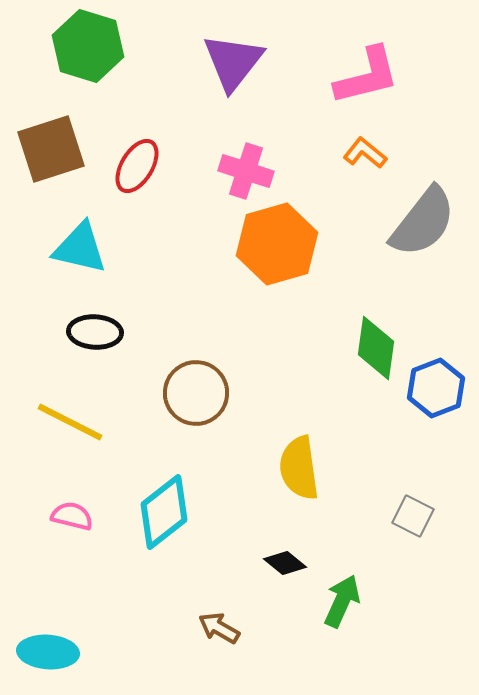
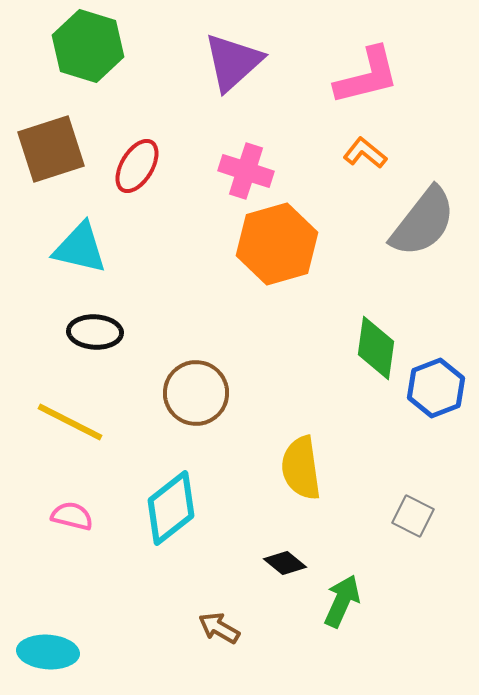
purple triangle: rotated 10 degrees clockwise
yellow semicircle: moved 2 px right
cyan diamond: moved 7 px right, 4 px up
